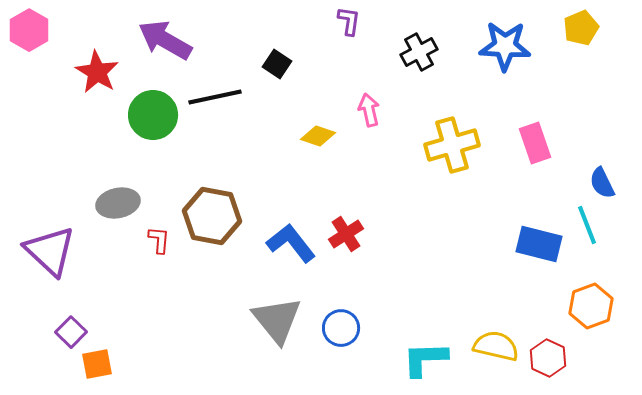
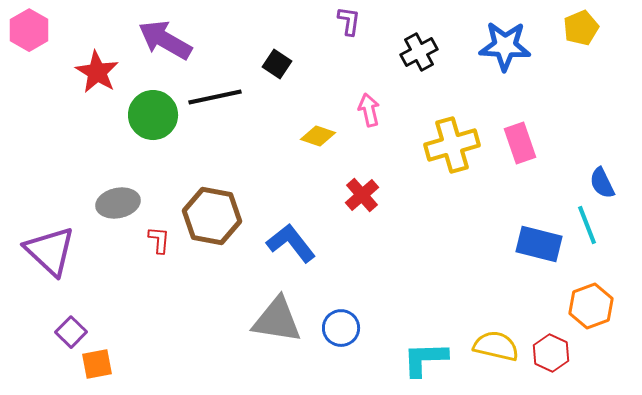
pink rectangle: moved 15 px left
red cross: moved 16 px right, 39 px up; rotated 8 degrees counterclockwise
gray triangle: rotated 42 degrees counterclockwise
red hexagon: moved 3 px right, 5 px up
